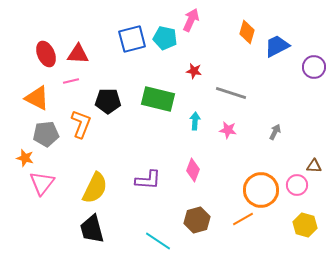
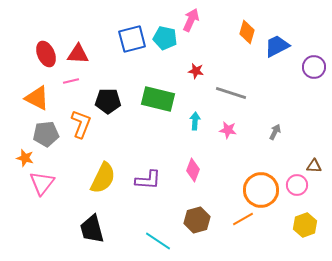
red star: moved 2 px right
yellow semicircle: moved 8 px right, 10 px up
yellow hexagon: rotated 25 degrees clockwise
